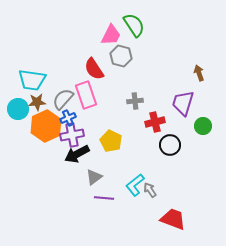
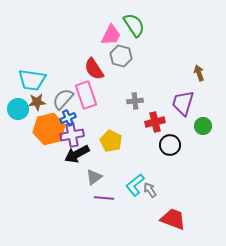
orange hexagon: moved 3 px right, 3 px down; rotated 12 degrees clockwise
